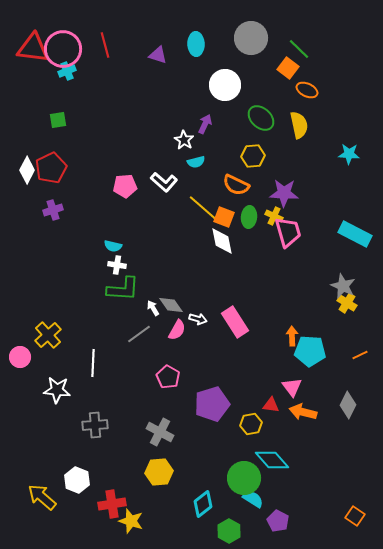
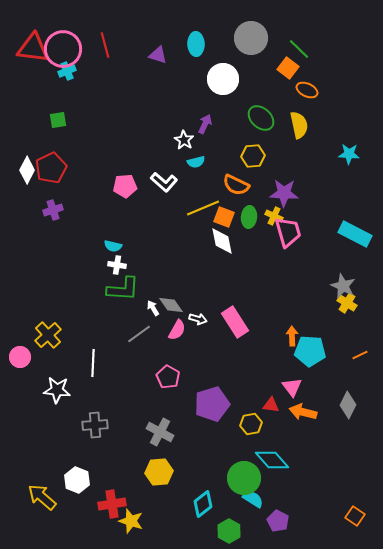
white circle at (225, 85): moved 2 px left, 6 px up
yellow line at (203, 208): rotated 64 degrees counterclockwise
